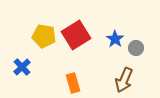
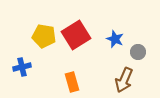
blue star: rotated 12 degrees counterclockwise
gray circle: moved 2 px right, 4 px down
blue cross: rotated 30 degrees clockwise
orange rectangle: moved 1 px left, 1 px up
